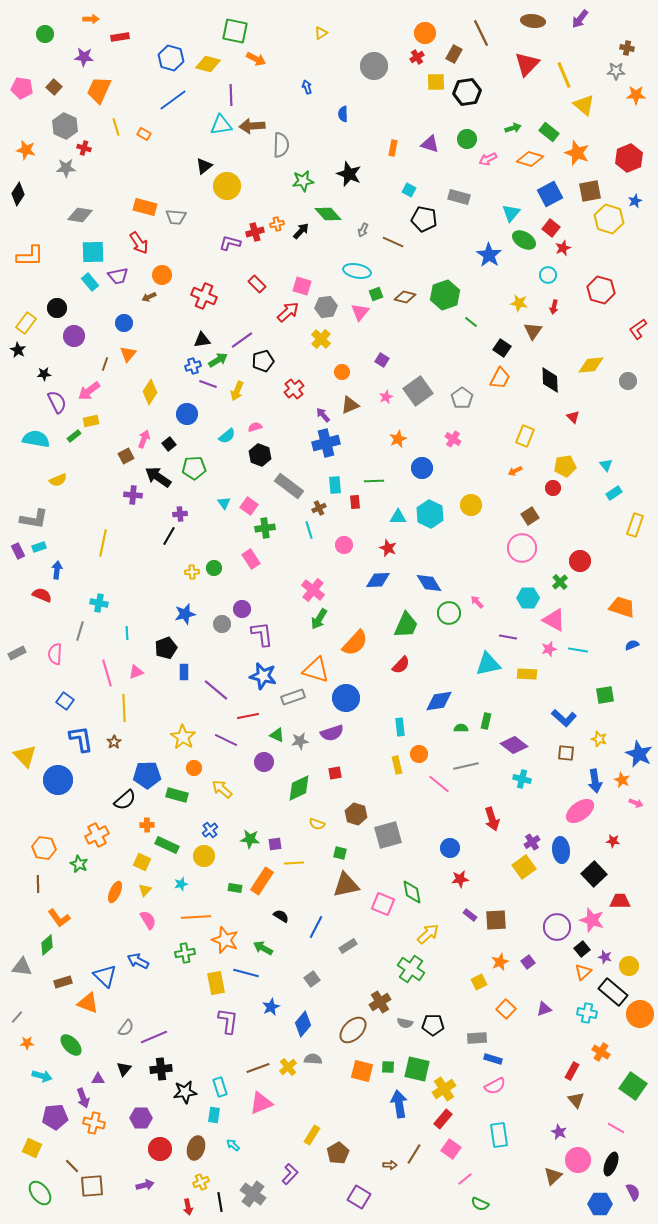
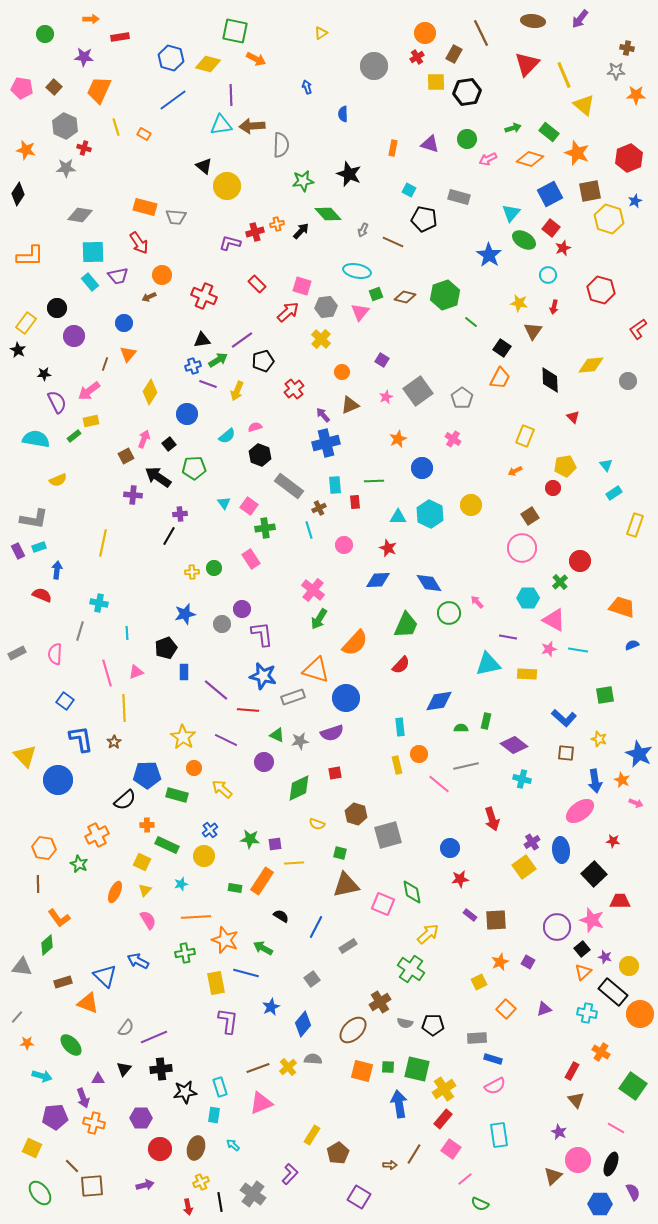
black triangle at (204, 166): rotated 42 degrees counterclockwise
red line at (248, 716): moved 6 px up; rotated 15 degrees clockwise
purple square at (528, 962): rotated 24 degrees counterclockwise
